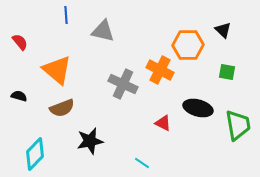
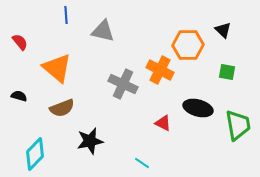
orange triangle: moved 2 px up
